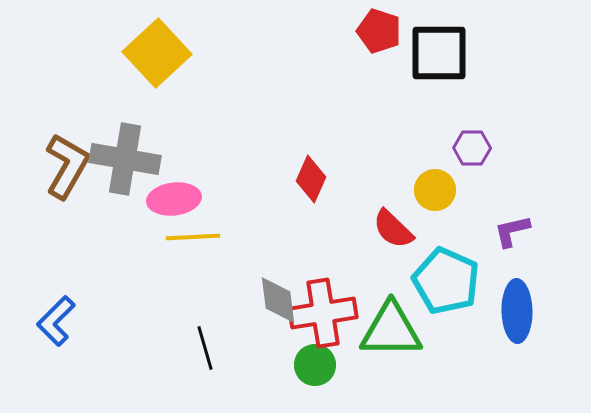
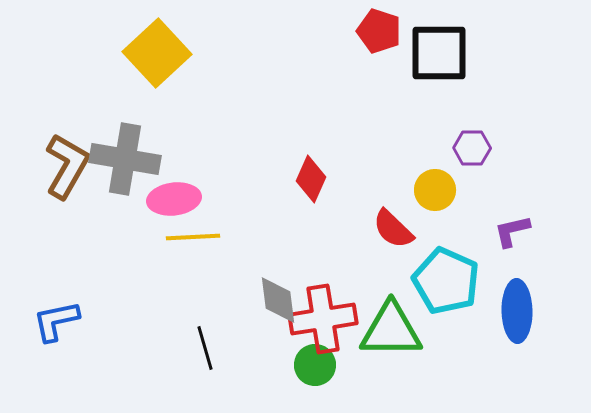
red cross: moved 6 px down
blue L-shape: rotated 33 degrees clockwise
